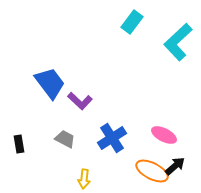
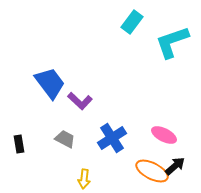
cyan L-shape: moved 6 px left; rotated 24 degrees clockwise
